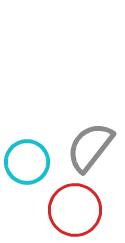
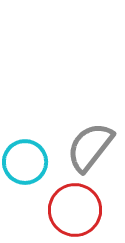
cyan circle: moved 2 px left
